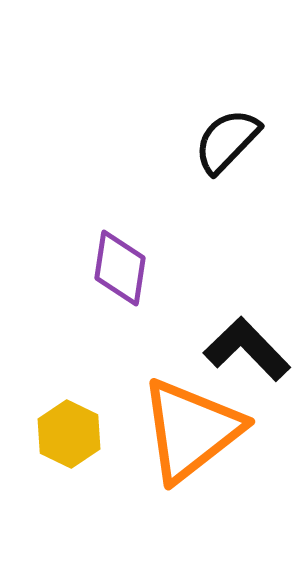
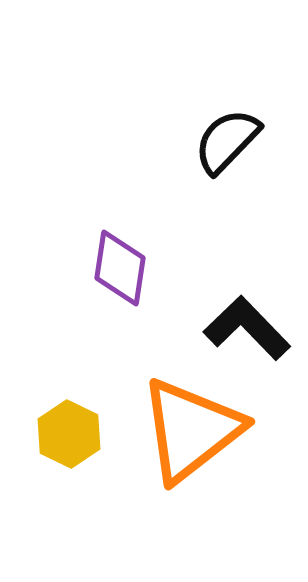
black L-shape: moved 21 px up
